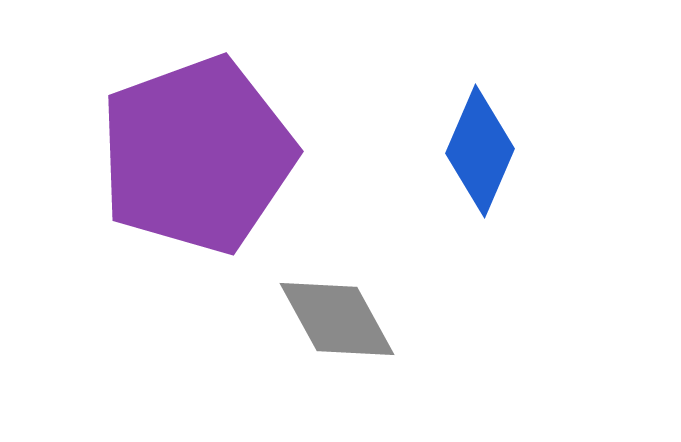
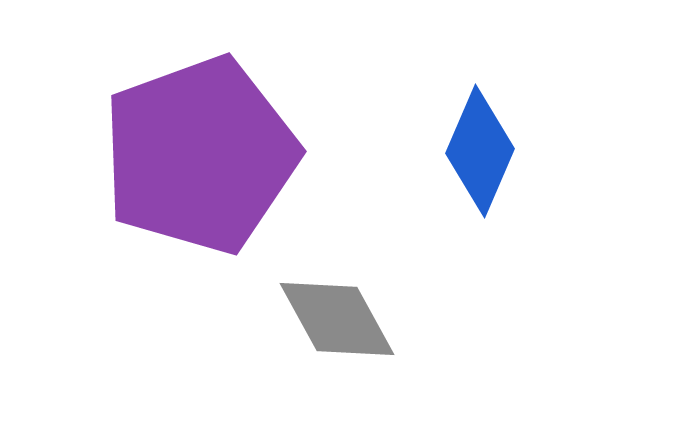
purple pentagon: moved 3 px right
